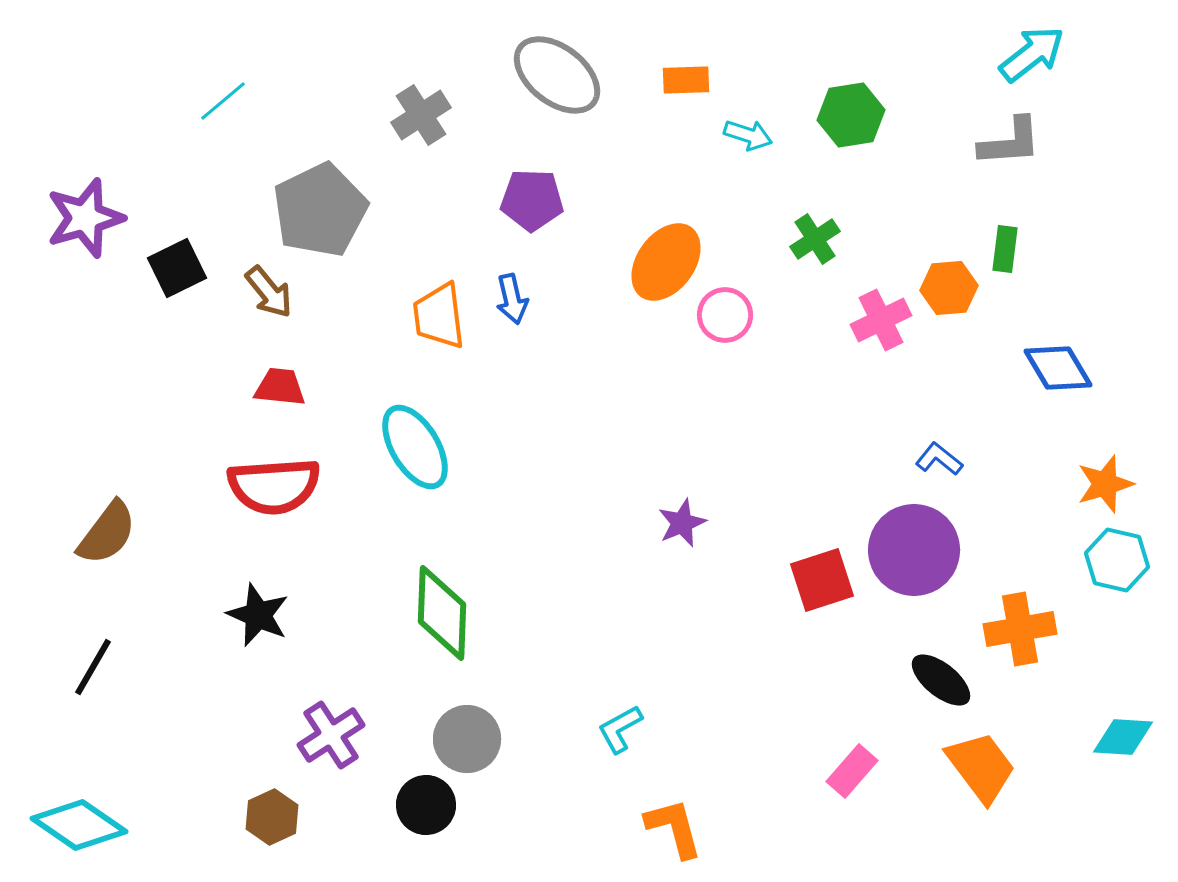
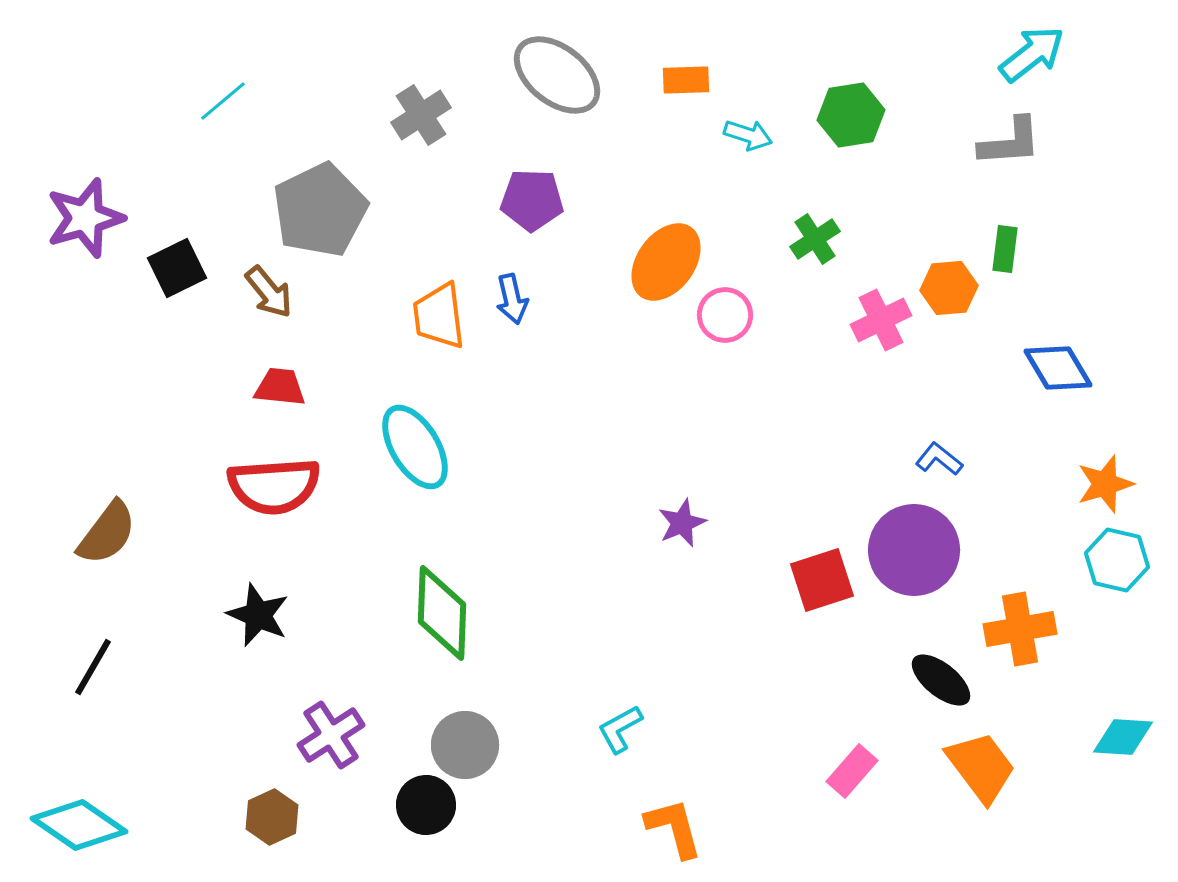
gray circle at (467, 739): moved 2 px left, 6 px down
